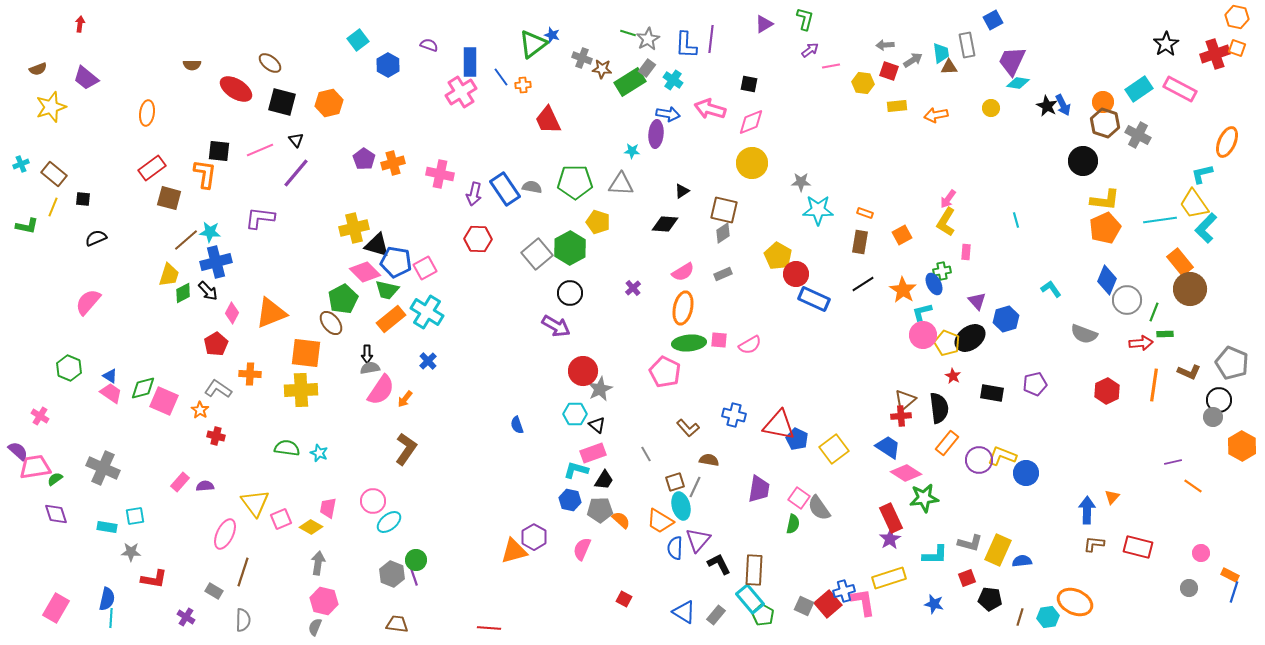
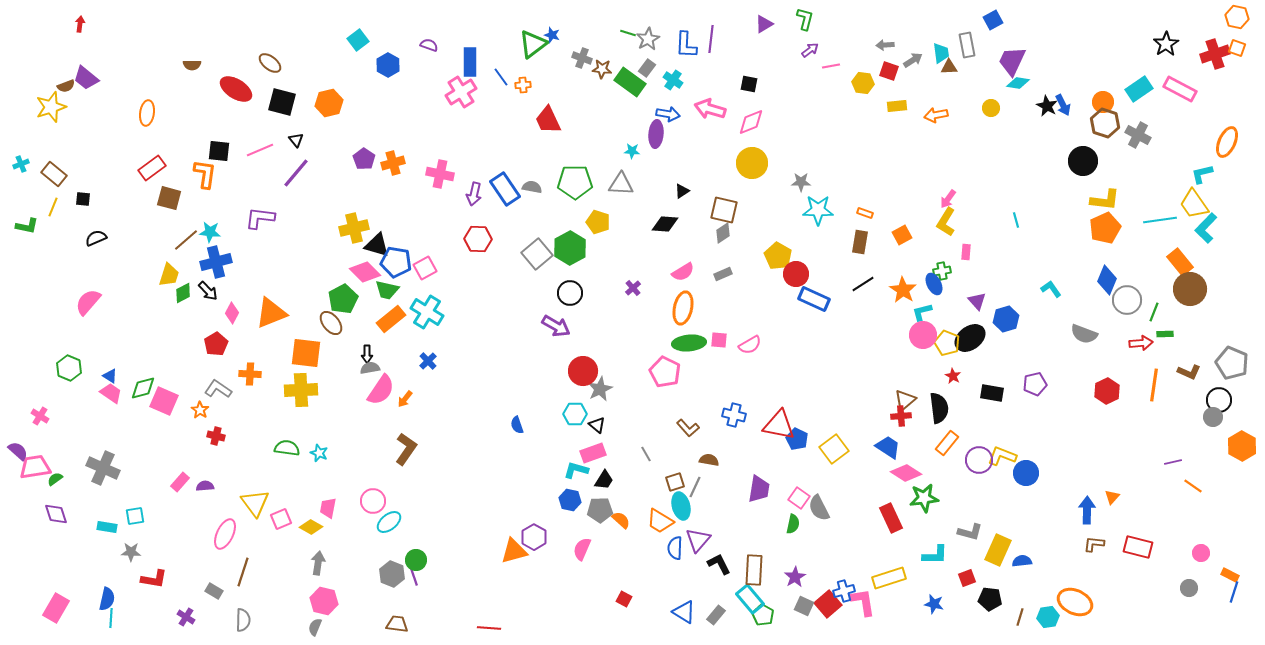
brown semicircle at (38, 69): moved 28 px right, 17 px down
green rectangle at (630, 82): rotated 68 degrees clockwise
gray semicircle at (819, 508): rotated 8 degrees clockwise
purple star at (890, 539): moved 95 px left, 38 px down
gray L-shape at (970, 543): moved 11 px up
